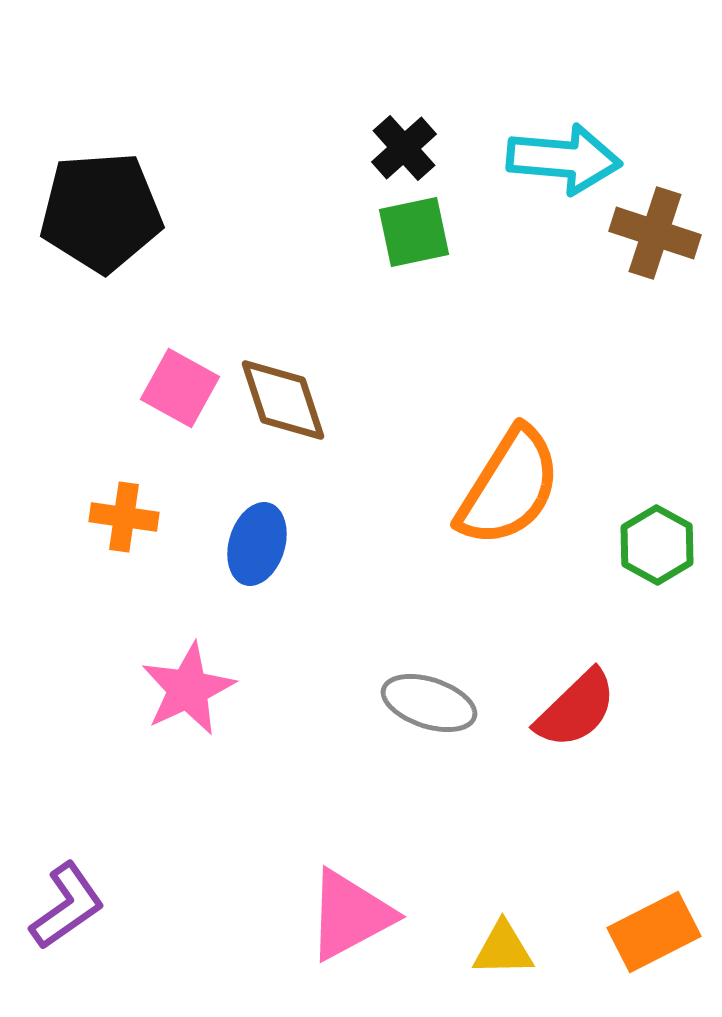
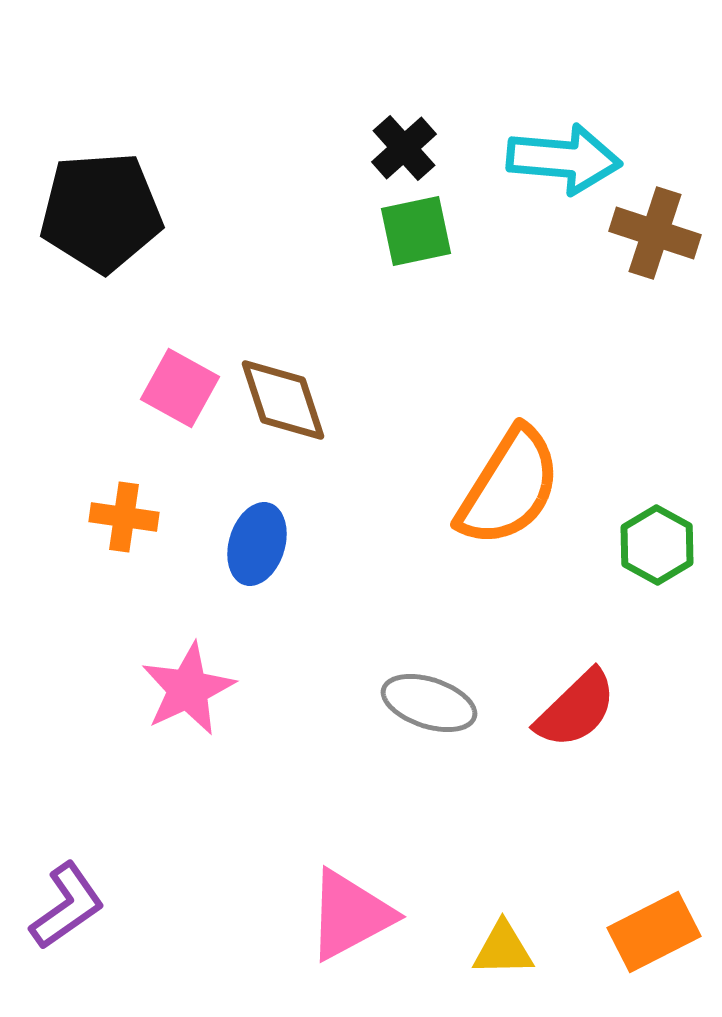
green square: moved 2 px right, 1 px up
